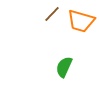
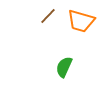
brown line: moved 4 px left, 2 px down
